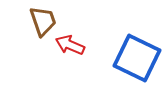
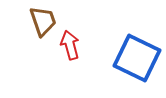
red arrow: rotated 52 degrees clockwise
